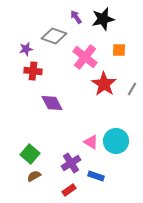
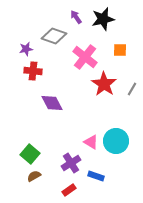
orange square: moved 1 px right
